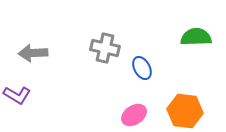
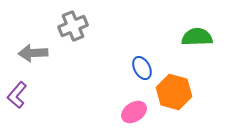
green semicircle: moved 1 px right
gray cross: moved 32 px left, 22 px up; rotated 36 degrees counterclockwise
purple L-shape: rotated 100 degrees clockwise
orange hexagon: moved 11 px left, 19 px up; rotated 8 degrees clockwise
pink ellipse: moved 3 px up
